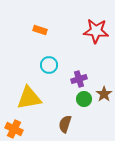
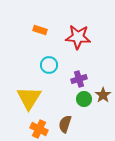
red star: moved 18 px left, 6 px down
brown star: moved 1 px left, 1 px down
yellow triangle: rotated 48 degrees counterclockwise
orange cross: moved 25 px right
